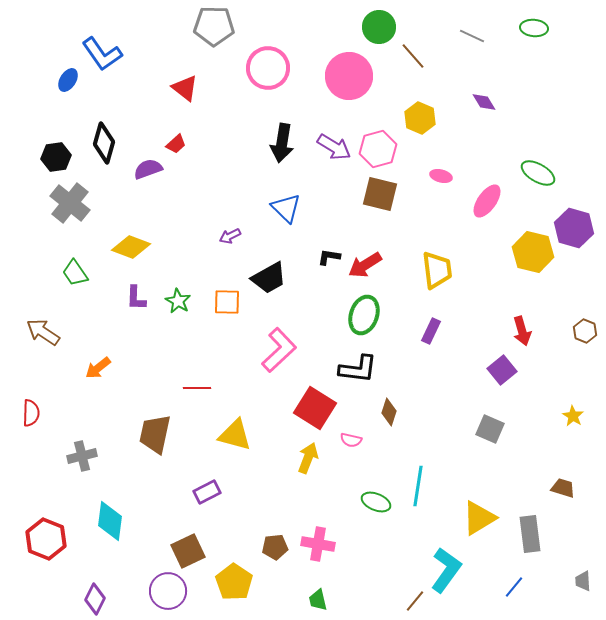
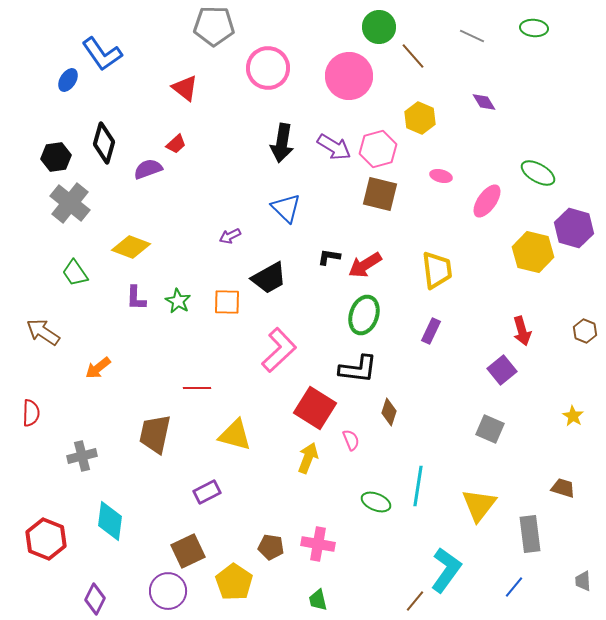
pink semicircle at (351, 440): rotated 125 degrees counterclockwise
yellow triangle at (479, 518): moved 13 px up; rotated 21 degrees counterclockwise
brown pentagon at (275, 547): moved 4 px left; rotated 15 degrees clockwise
